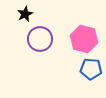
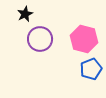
blue pentagon: rotated 25 degrees counterclockwise
